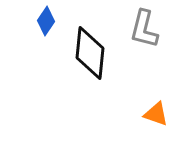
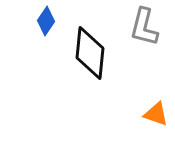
gray L-shape: moved 2 px up
